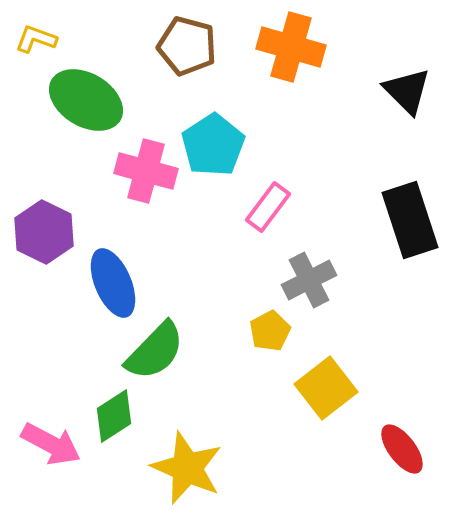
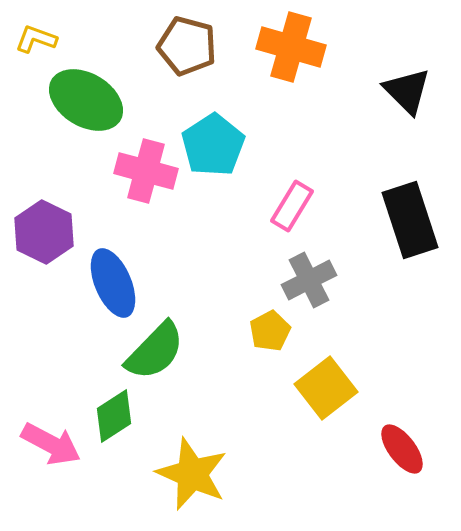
pink rectangle: moved 24 px right, 1 px up; rotated 6 degrees counterclockwise
yellow star: moved 5 px right, 6 px down
